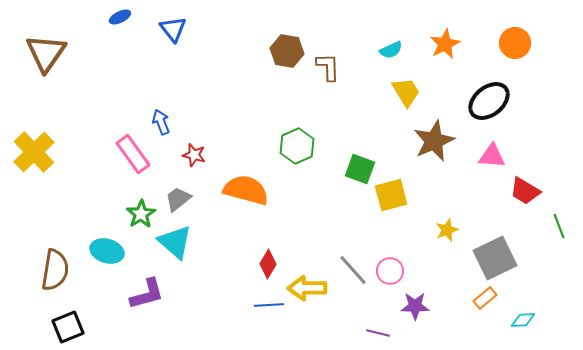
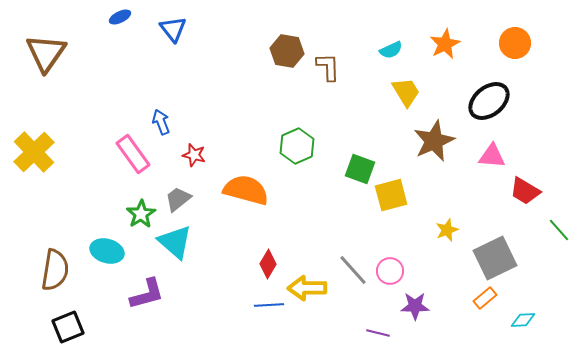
green line: moved 4 px down; rotated 20 degrees counterclockwise
